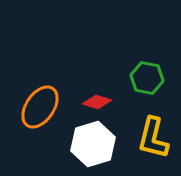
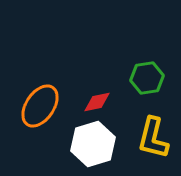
green hexagon: rotated 20 degrees counterclockwise
red diamond: rotated 28 degrees counterclockwise
orange ellipse: moved 1 px up
